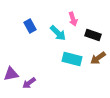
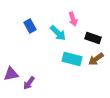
black rectangle: moved 3 px down
brown arrow: moved 2 px left, 1 px down
purple arrow: rotated 16 degrees counterclockwise
